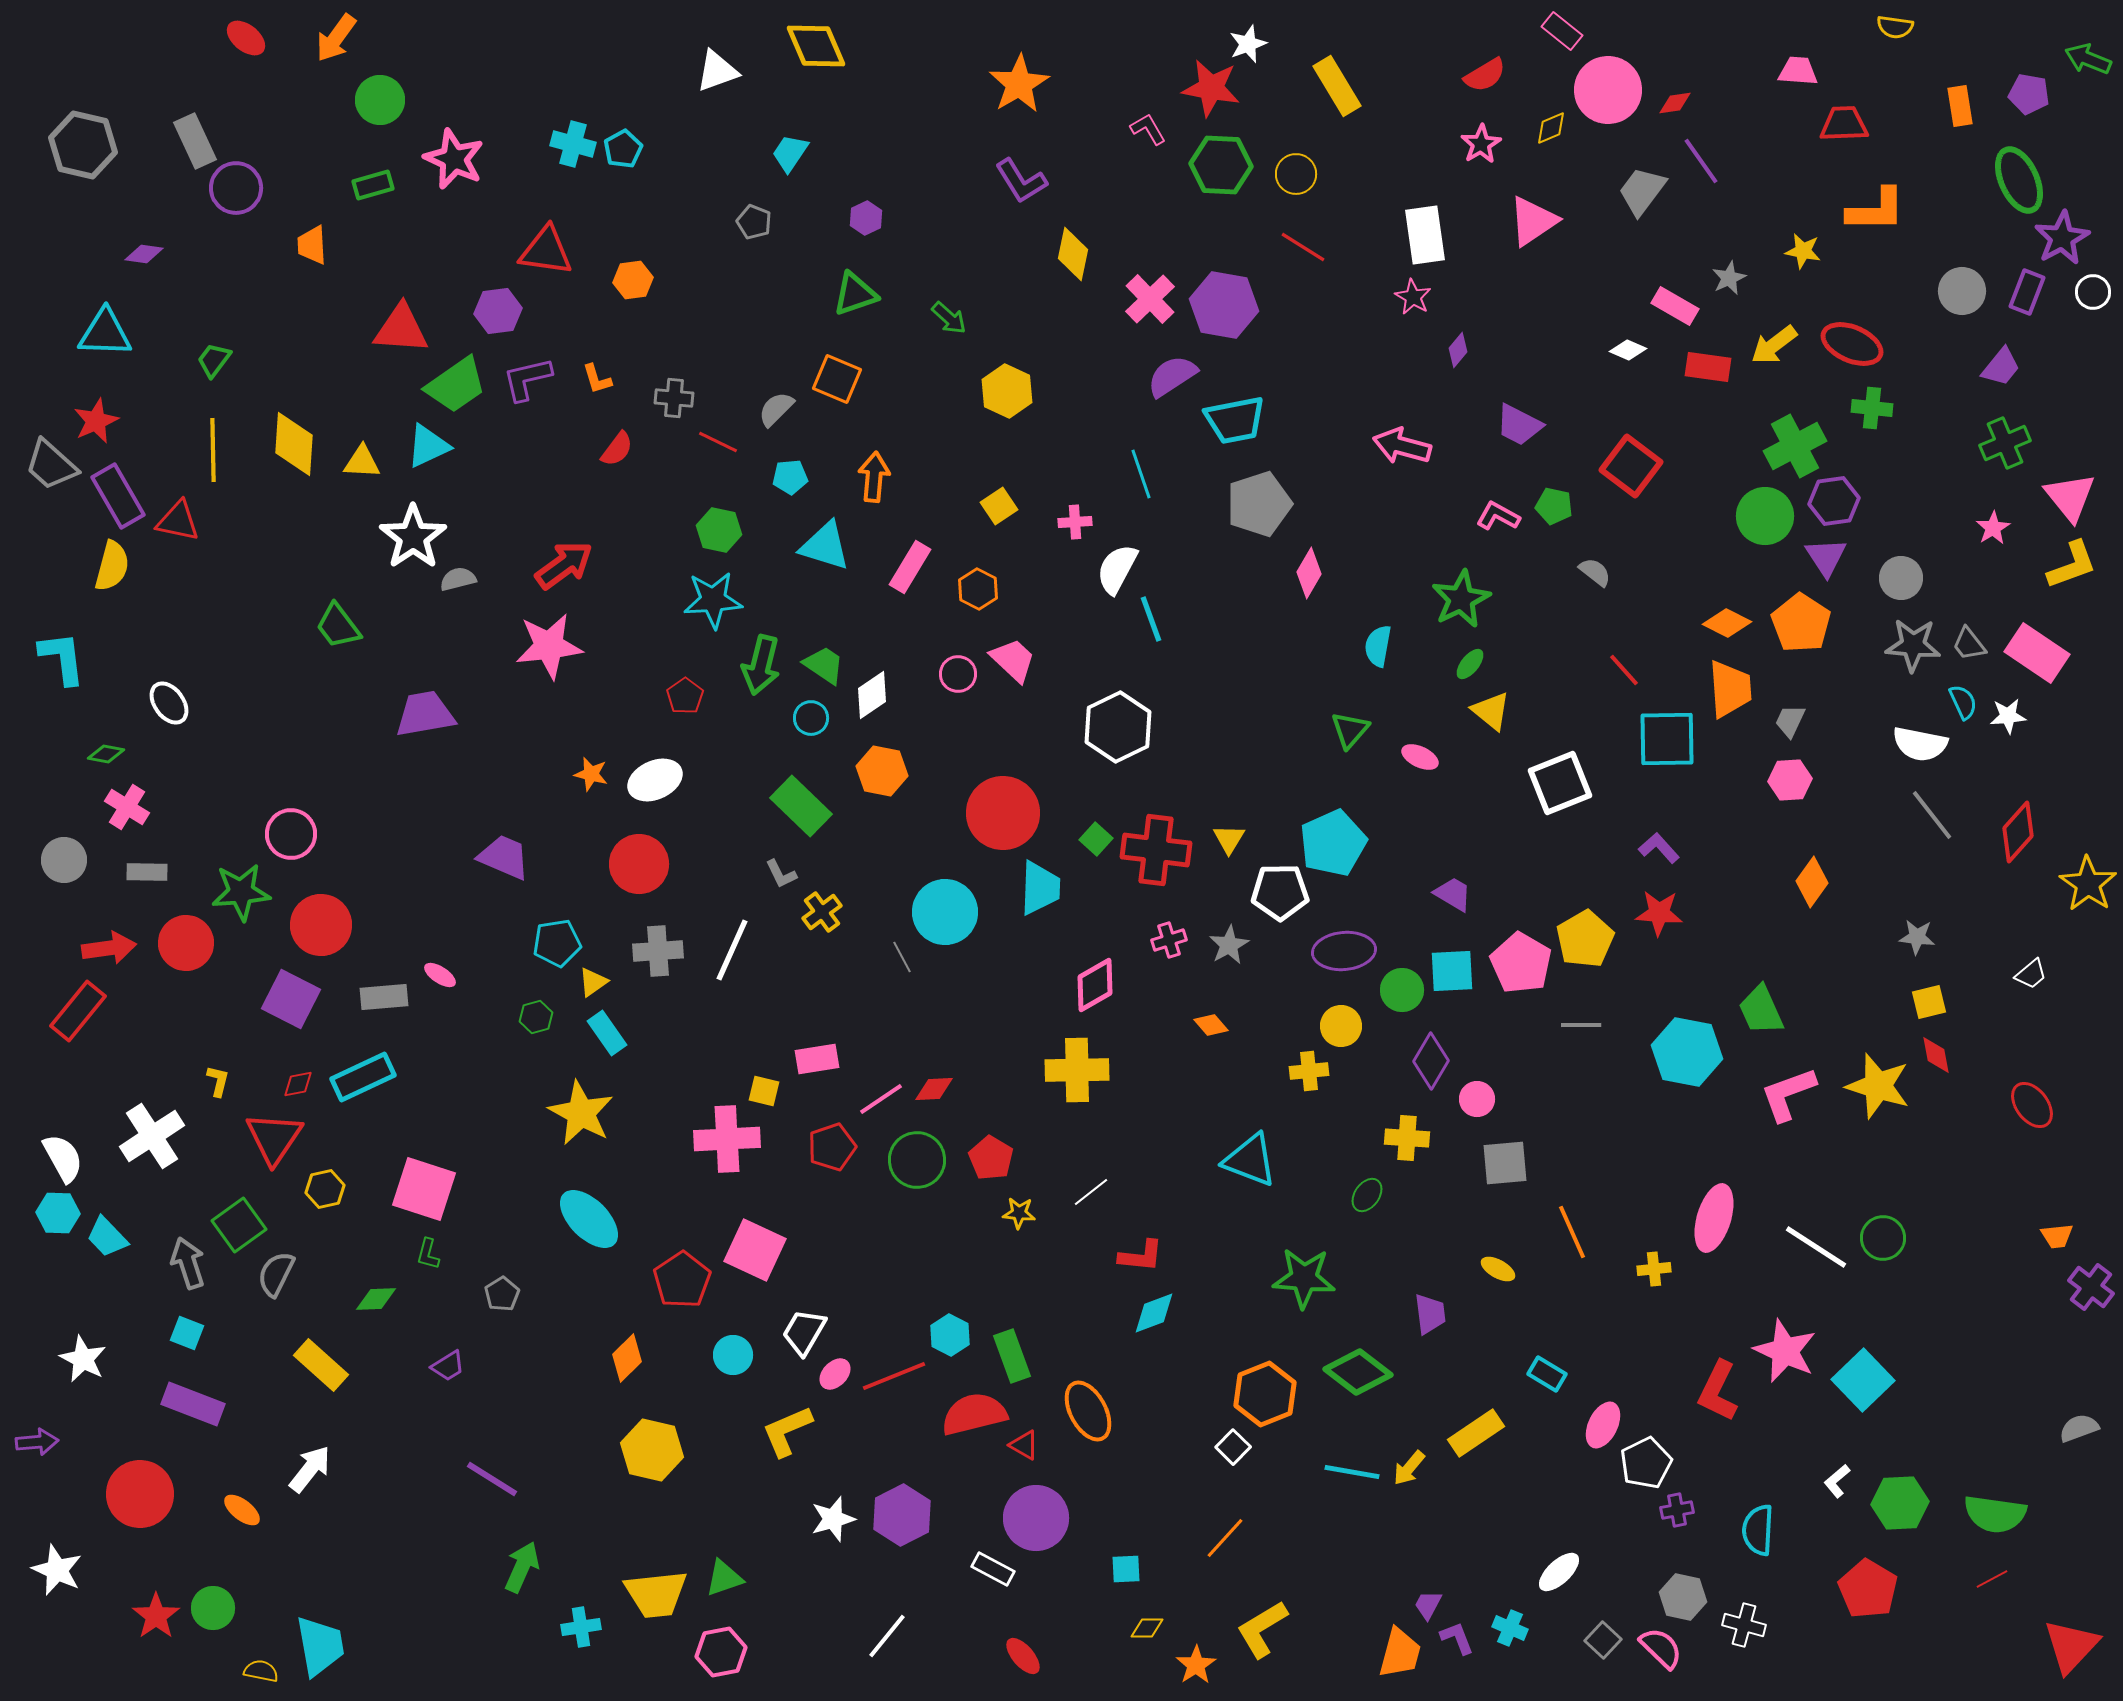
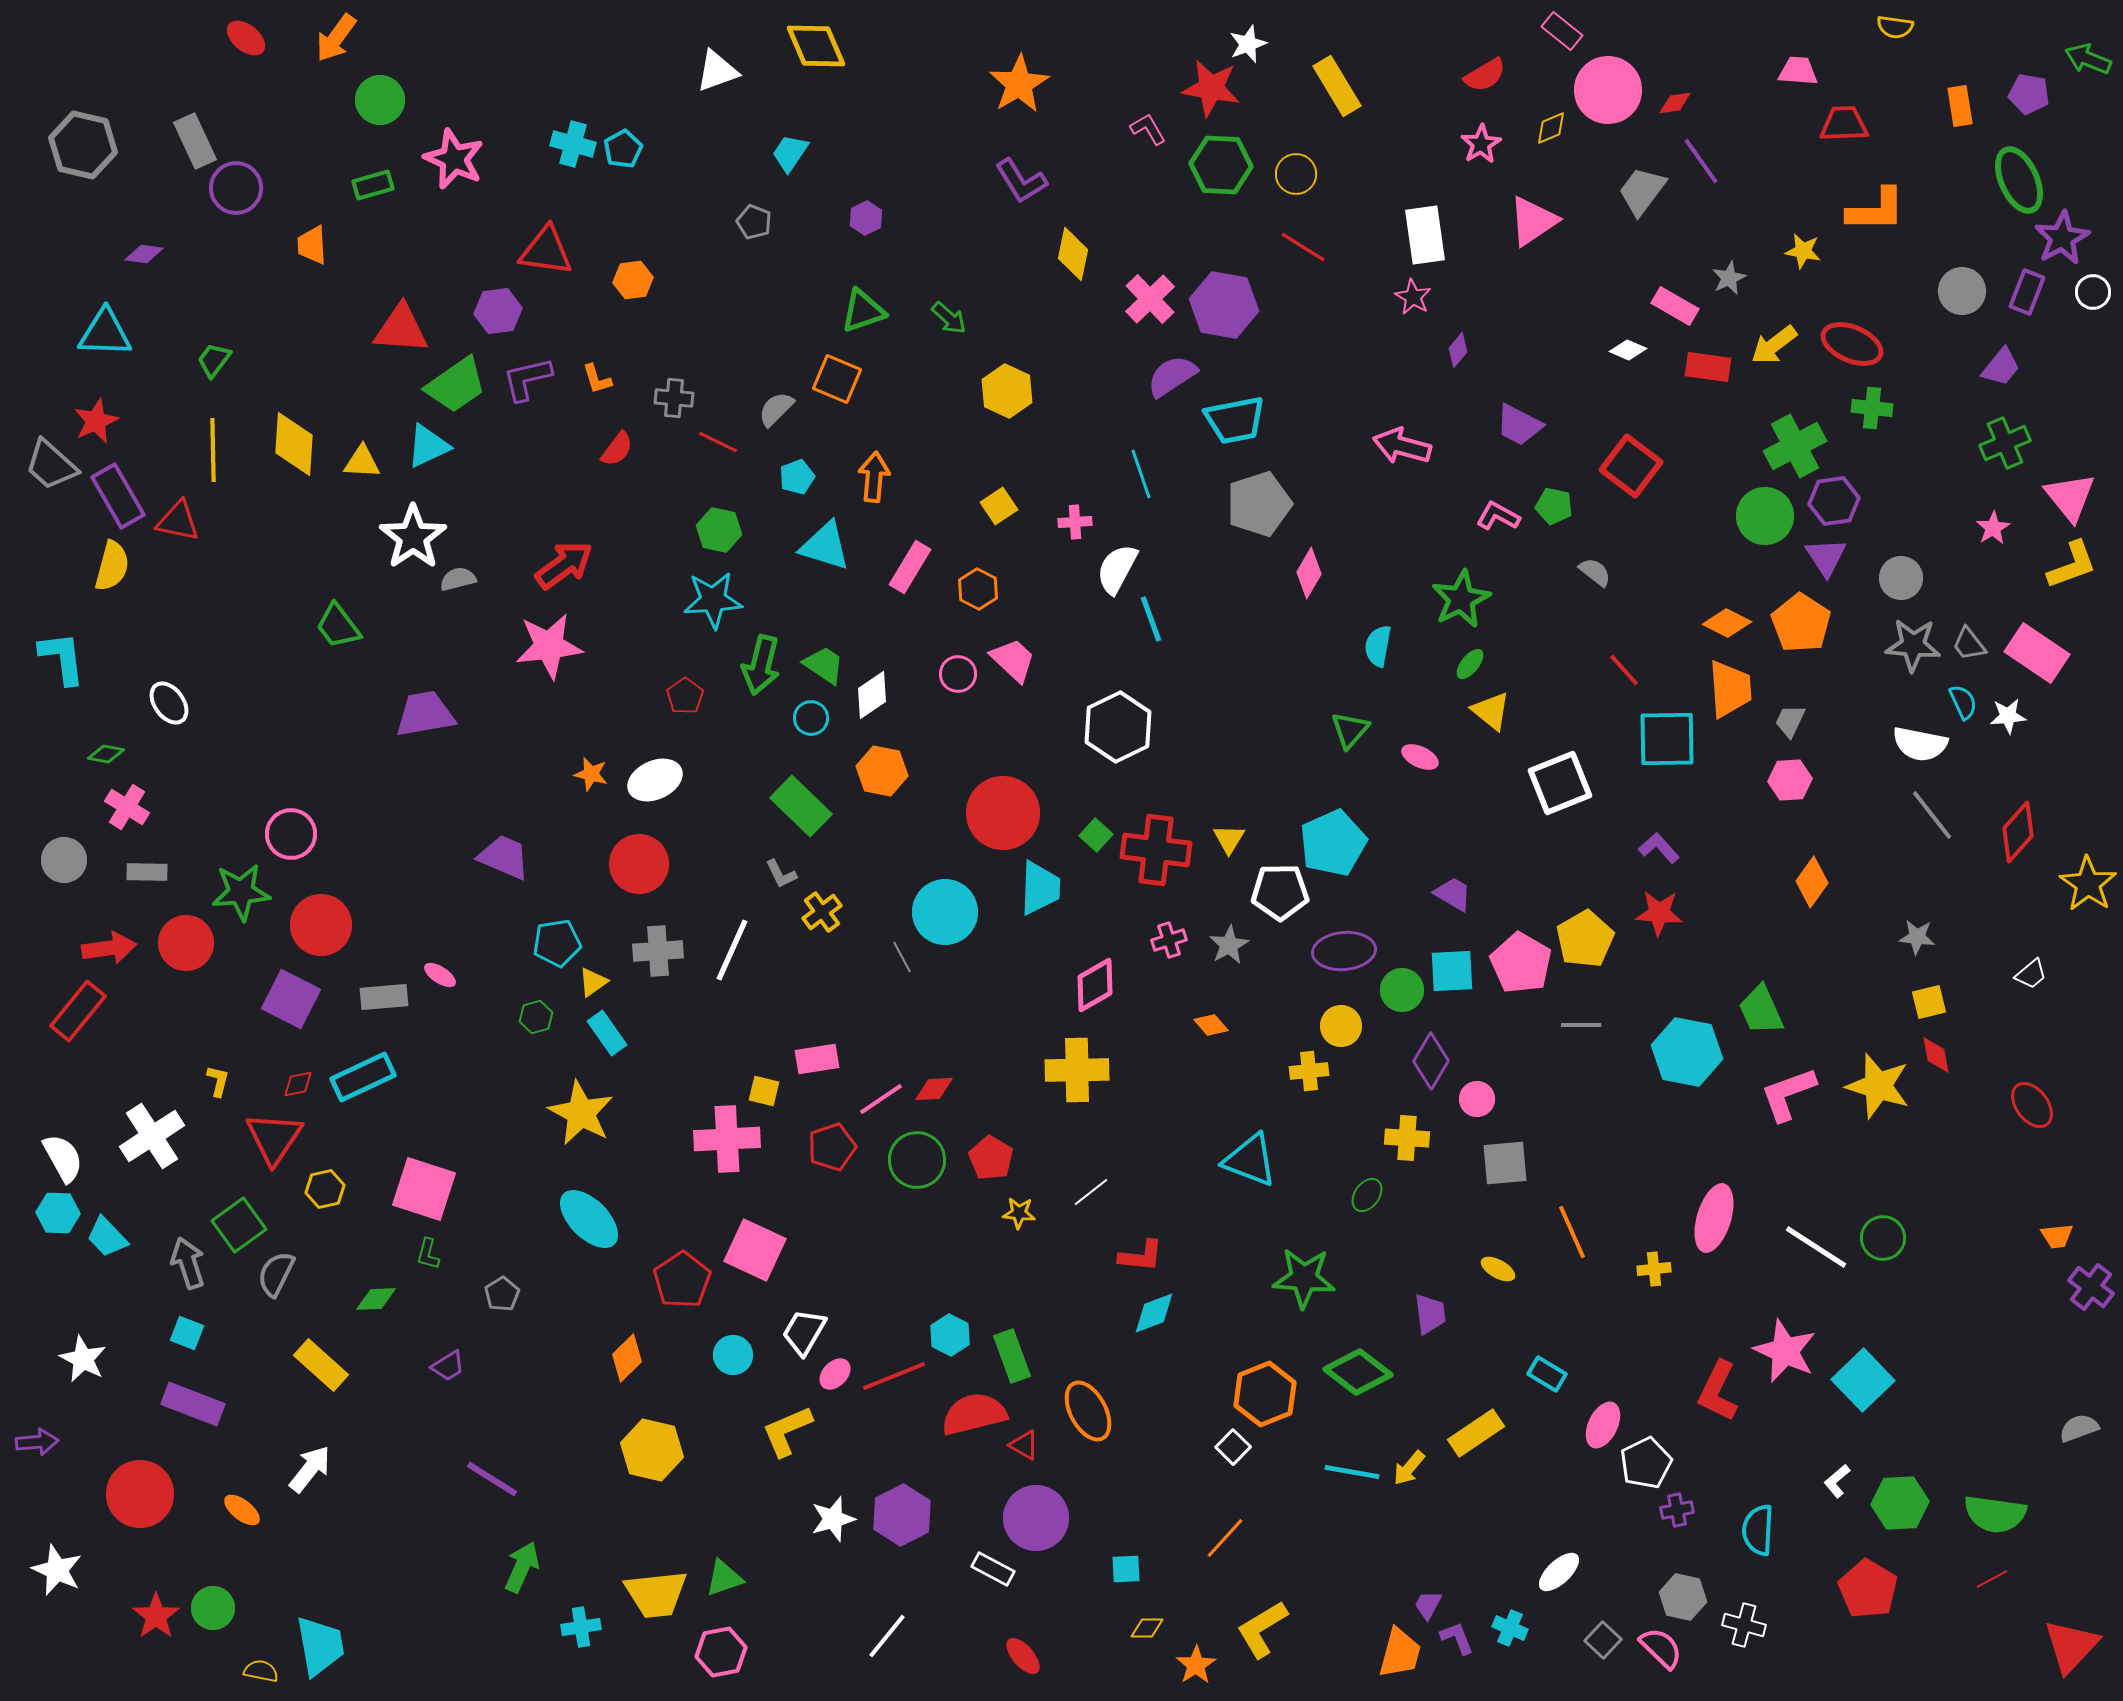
green triangle at (855, 294): moved 8 px right, 17 px down
cyan pentagon at (790, 477): moved 7 px right; rotated 16 degrees counterclockwise
green square at (1096, 839): moved 4 px up
